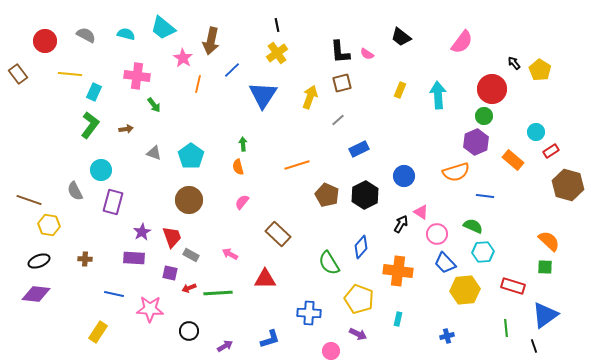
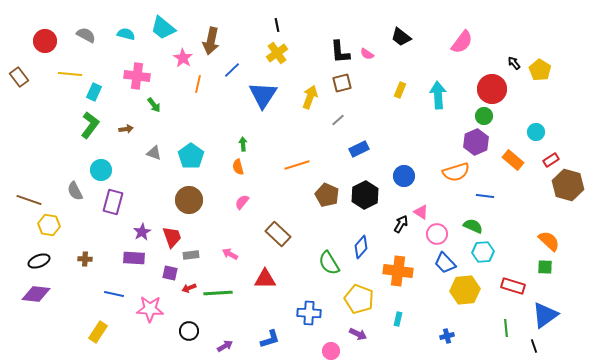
brown rectangle at (18, 74): moved 1 px right, 3 px down
red rectangle at (551, 151): moved 9 px down
gray rectangle at (191, 255): rotated 35 degrees counterclockwise
